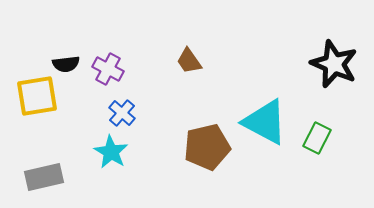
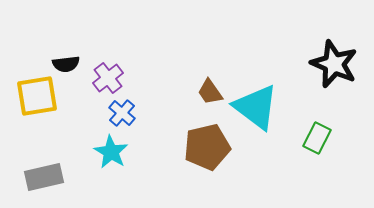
brown trapezoid: moved 21 px right, 31 px down
purple cross: moved 9 px down; rotated 24 degrees clockwise
cyan triangle: moved 9 px left, 15 px up; rotated 9 degrees clockwise
